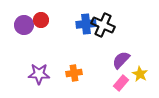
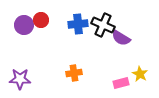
blue cross: moved 8 px left
purple semicircle: moved 22 px up; rotated 102 degrees counterclockwise
purple star: moved 19 px left, 5 px down
pink rectangle: rotated 35 degrees clockwise
